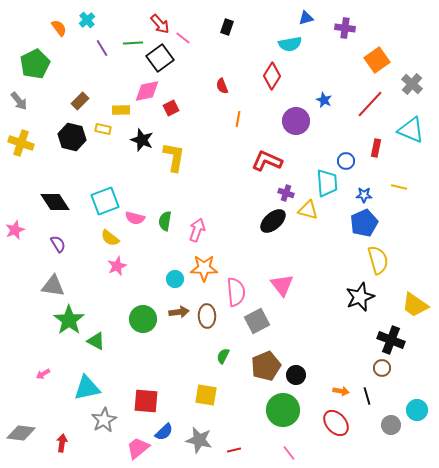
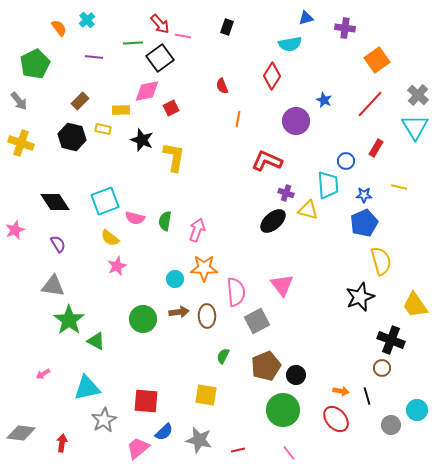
pink line at (183, 38): moved 2 px up; rotated 28 degrees counterclockwise
purple line at (102, 48): moved 8 px left, 9 px down; rotated 54 degrees counterclockwise
gray cross at (412, 84): moved 6 px right, 11 px down
cyan triangle at (411, 130): moved 4 px right, 3 px up; rotated 36 degrees clockwise
red rectangle at (376, 148): rotated 18 degrees clockwise
cyan trapezoid at (327, 183): moved 1 px right, 2 px down
yellow semicircle at (378, 260): moved 3 px right, 1 px down
yellow trapezoid at (415, 305): rotated 20 degrees clockwise
red ellipse at (336, 423): moved 4 px up
red line at (234, 450): moved 4 px right
